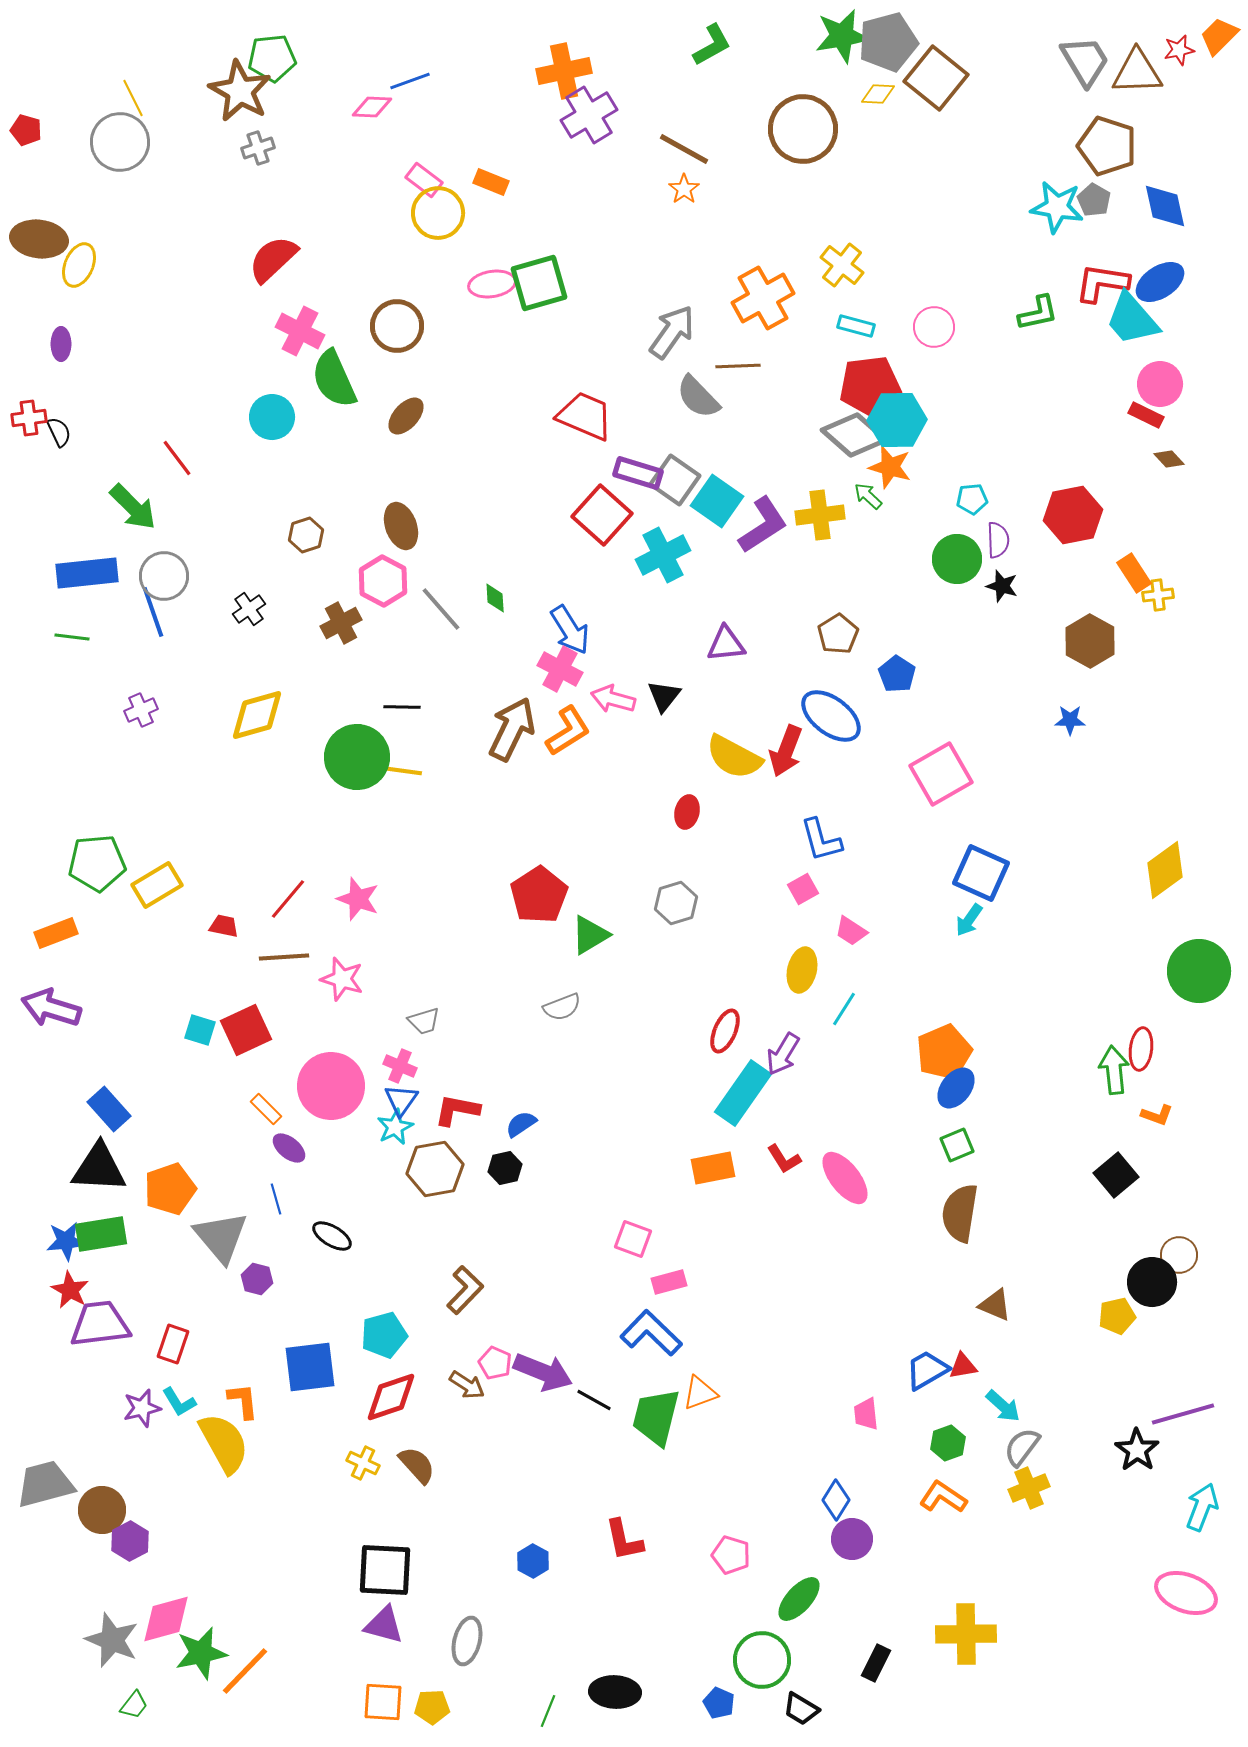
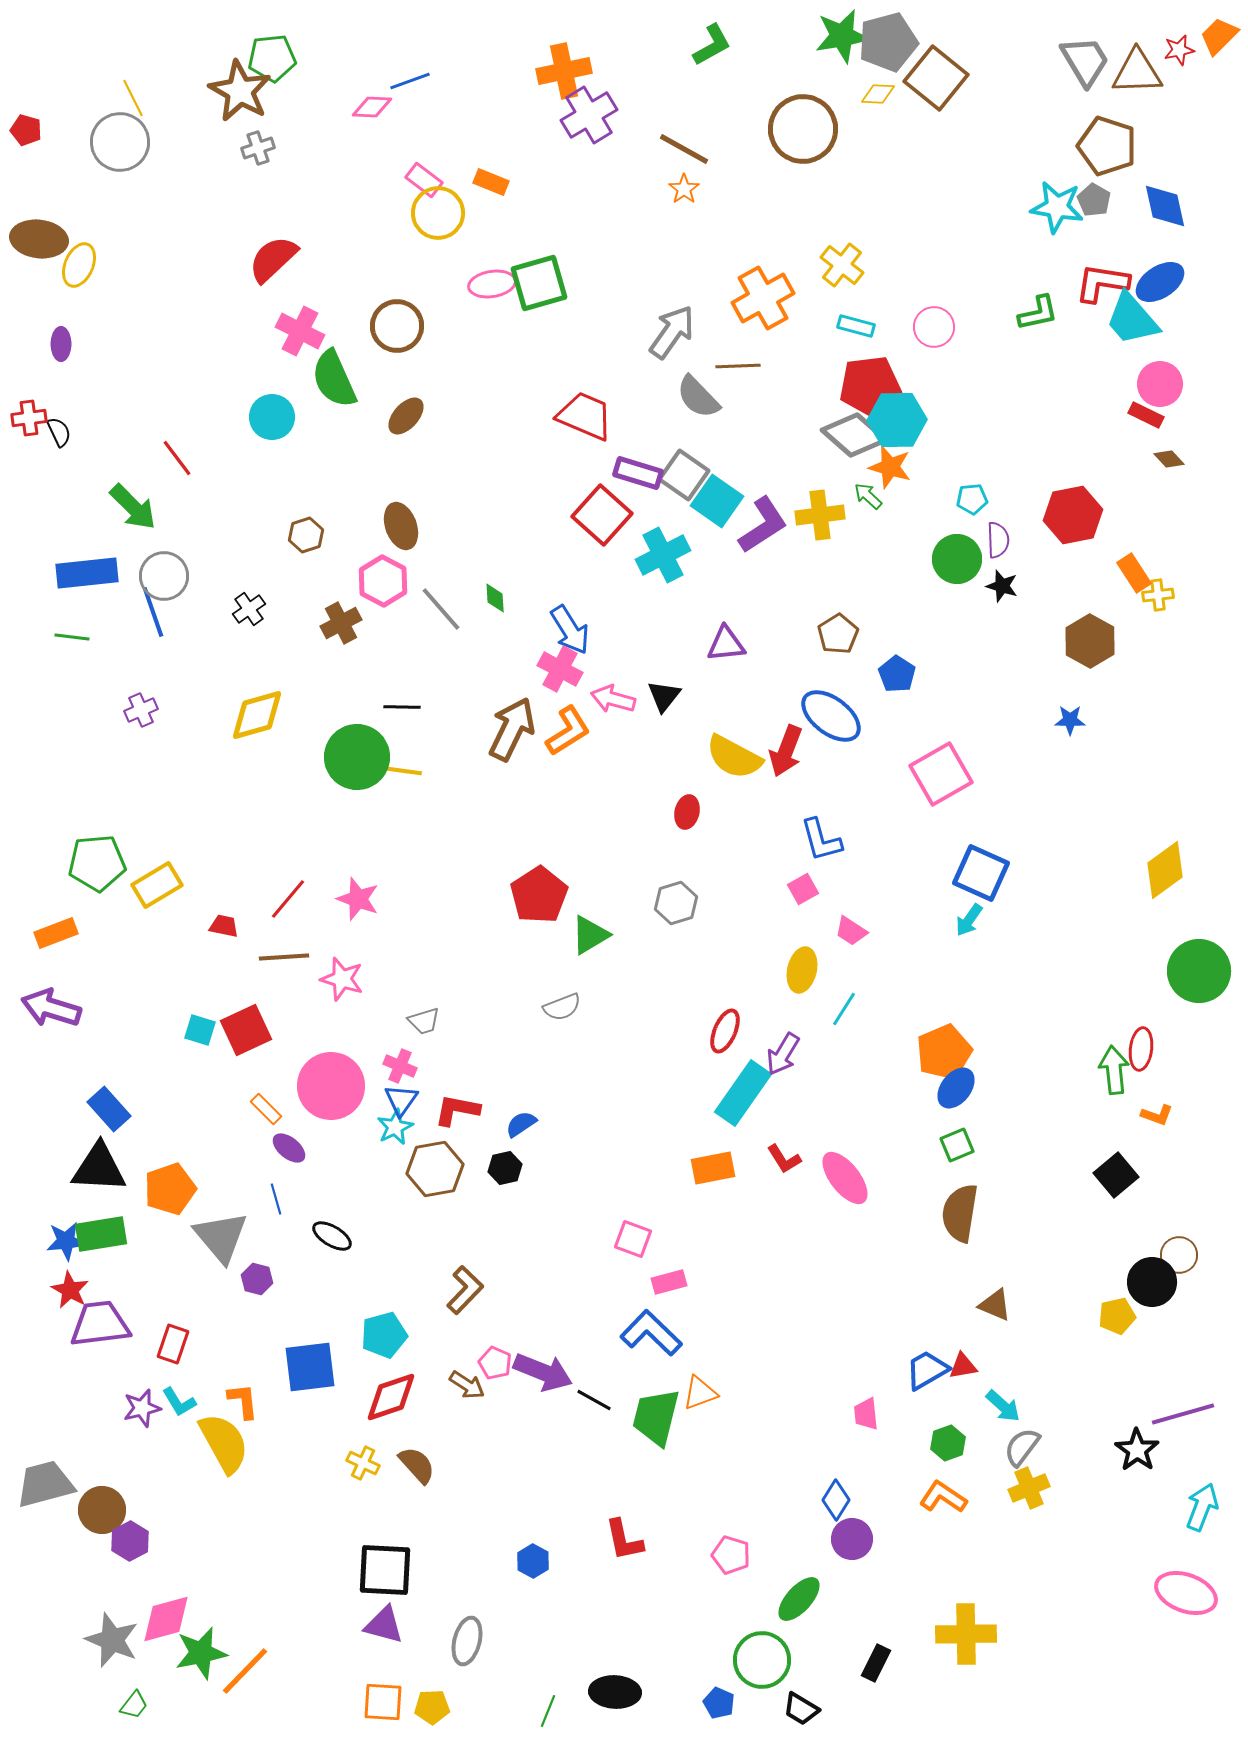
gray square at (675, 480): moved 9 px right, 5 px up
